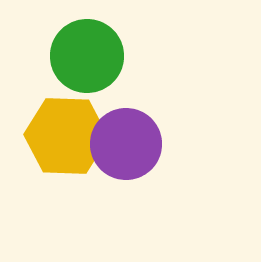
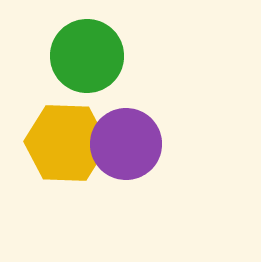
yellow hexagon: moved 7 px down
